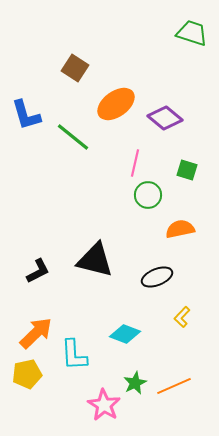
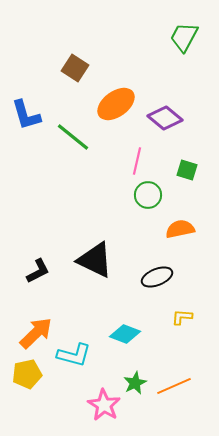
green trapezoid: moved 8 px left, 4 px down; rotated 80 degrees counterclockwise
pink line: moved 2 px right, 2 px up
black triangle: rotated 12 degrees clockwise
yellow L-shape: rotated 50 degrees clockwise
cyan L-shape: rotated 72 degrees counterclockwise
